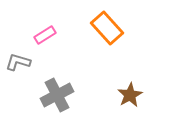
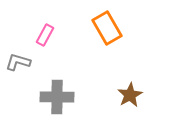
orange rectangle: rotated 12 degrees clockwise
pink rectangle: rotated 30 degrees counterclockwise
gray cross: moved 2 px down; rotated 28 degrees clockwise
